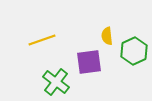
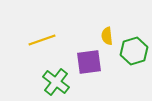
green hexagon: rotated 8 degrees clockwise
